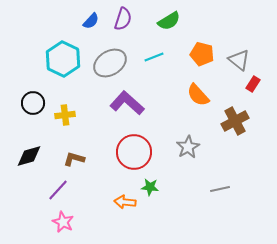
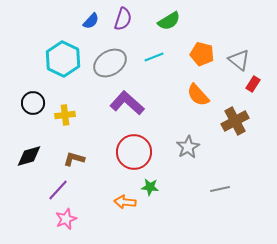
pink star: moved 3 px right, 3 px up; rotated 25 degrees clockwise
